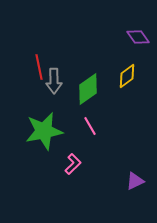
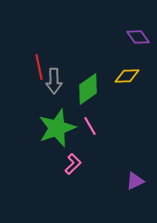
yellow diamond: rotated 35 degrees clockwise
green star: moved 13 px right, 3 px up; rotated 9 degrees counterclockwise
